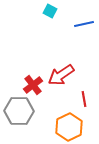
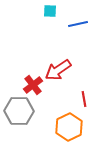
cyan square: rotated 24 degrees counterclockwise
blue line: moved 6 px left
red arrow: moved 3 px left, 5 px up
